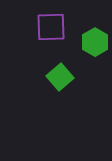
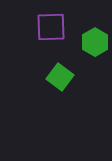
green square: rotated 12 degrees counterclockwise
